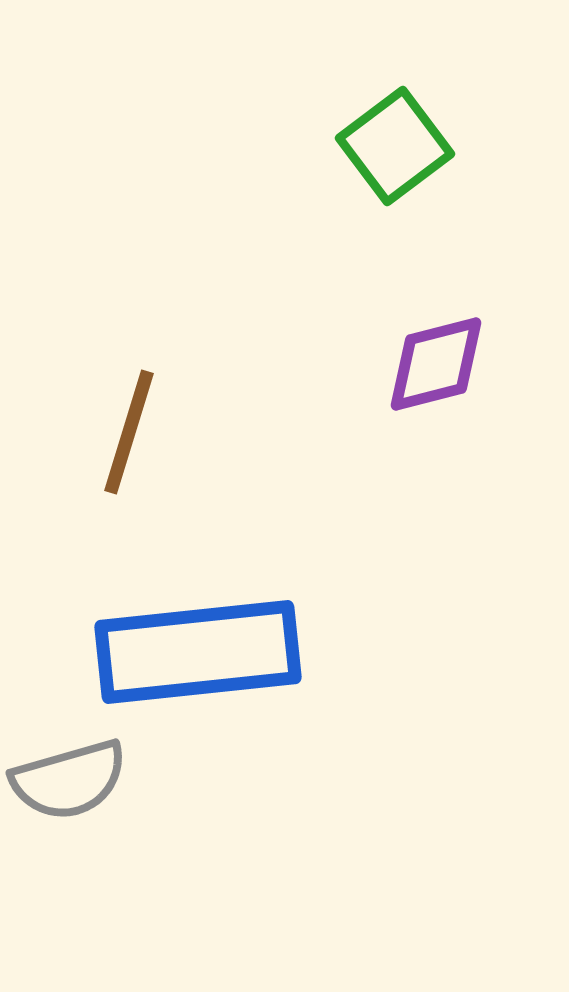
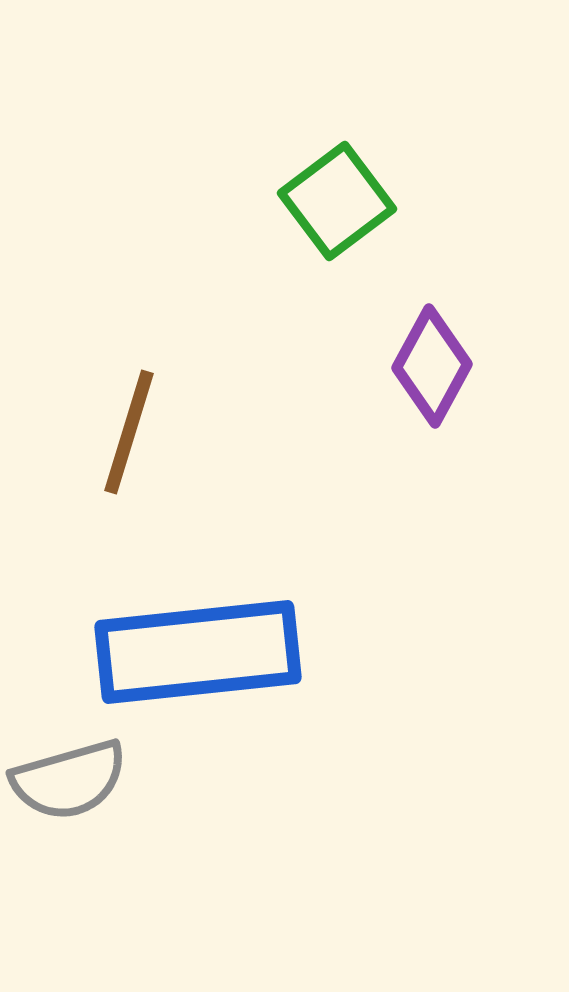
green square: moved 58 px left, 55 px down
purple diamond: moved 4 px left, 2 px down; rotated 47 degrees counterclockwise
